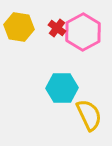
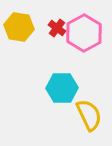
pink hexagon: moved 1 px right, 1 px down
